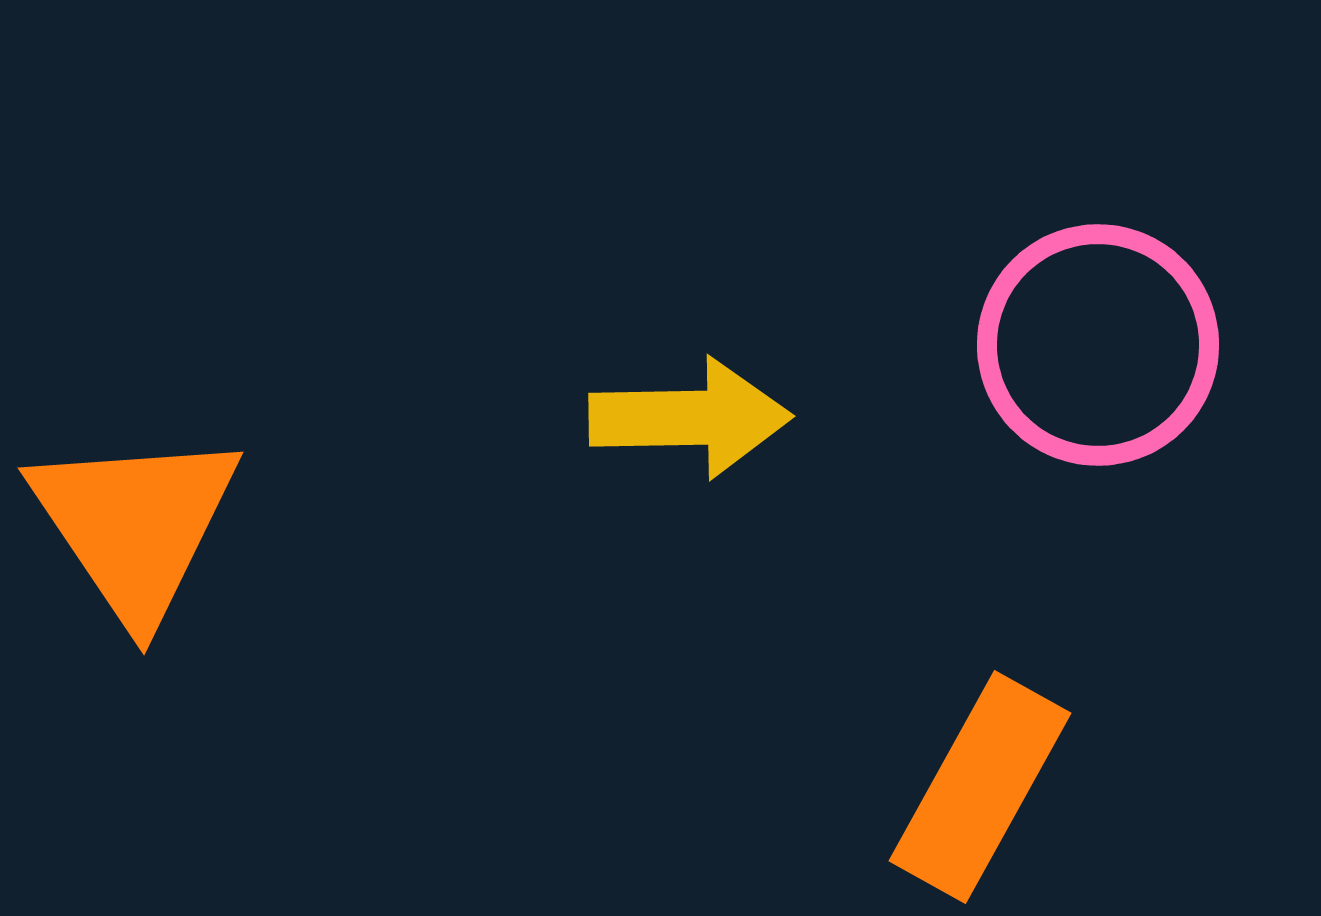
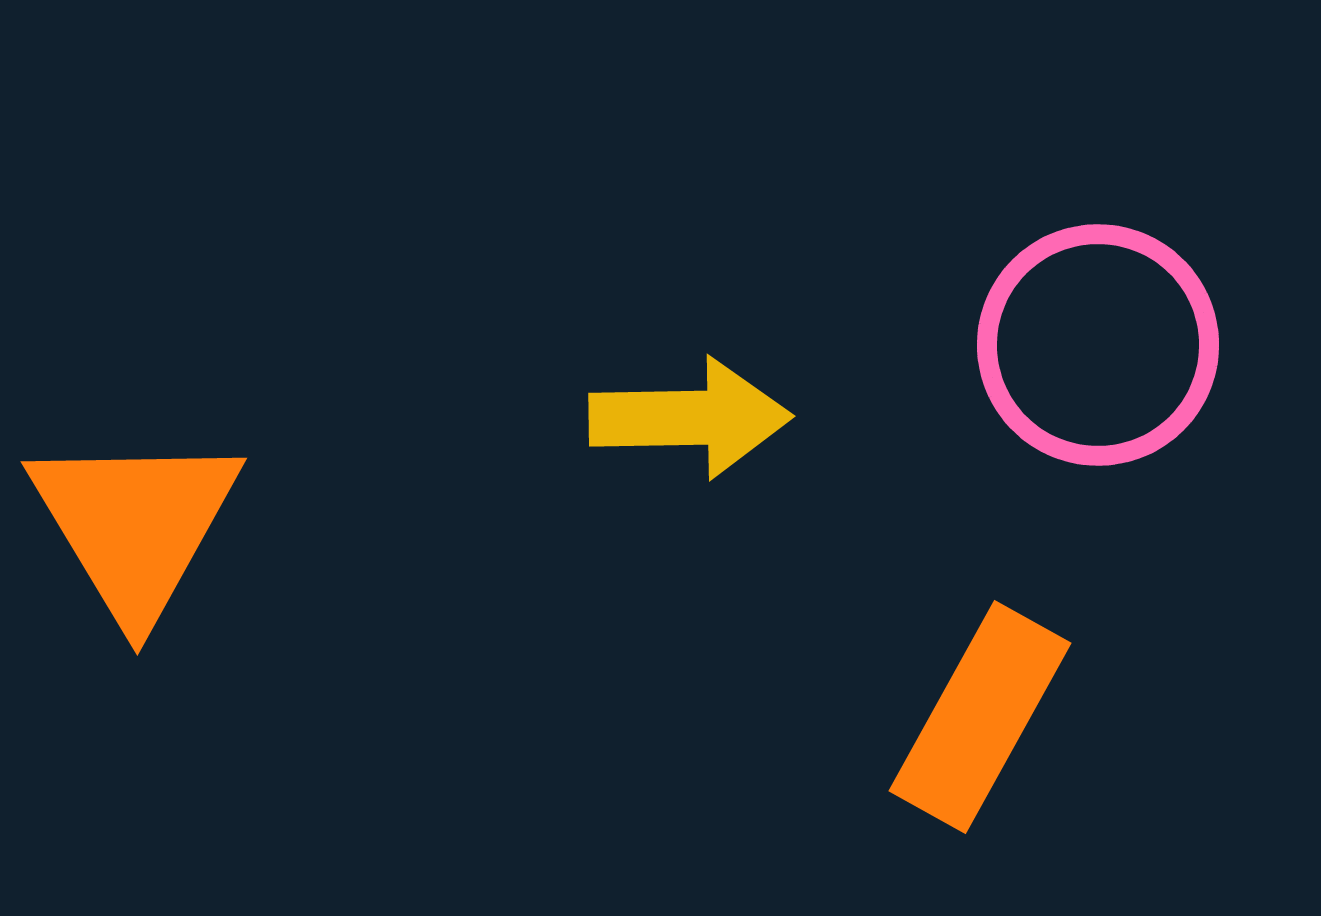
orange triangle: rotated 3 degrees clockwise
orange rectangle: moved 70 px up
